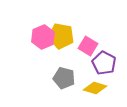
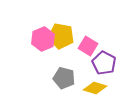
pink hexagon: moved 2 px down
